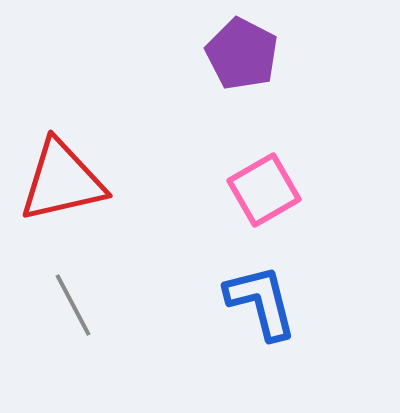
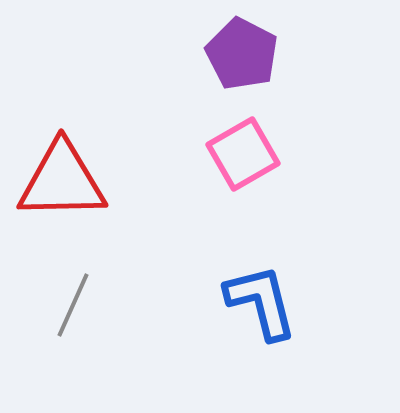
red triangle: rotated 12 degrees clockwise
pink square: moved 21 px left, 36 px up
gray line: rotated 52 degrees clockwise
